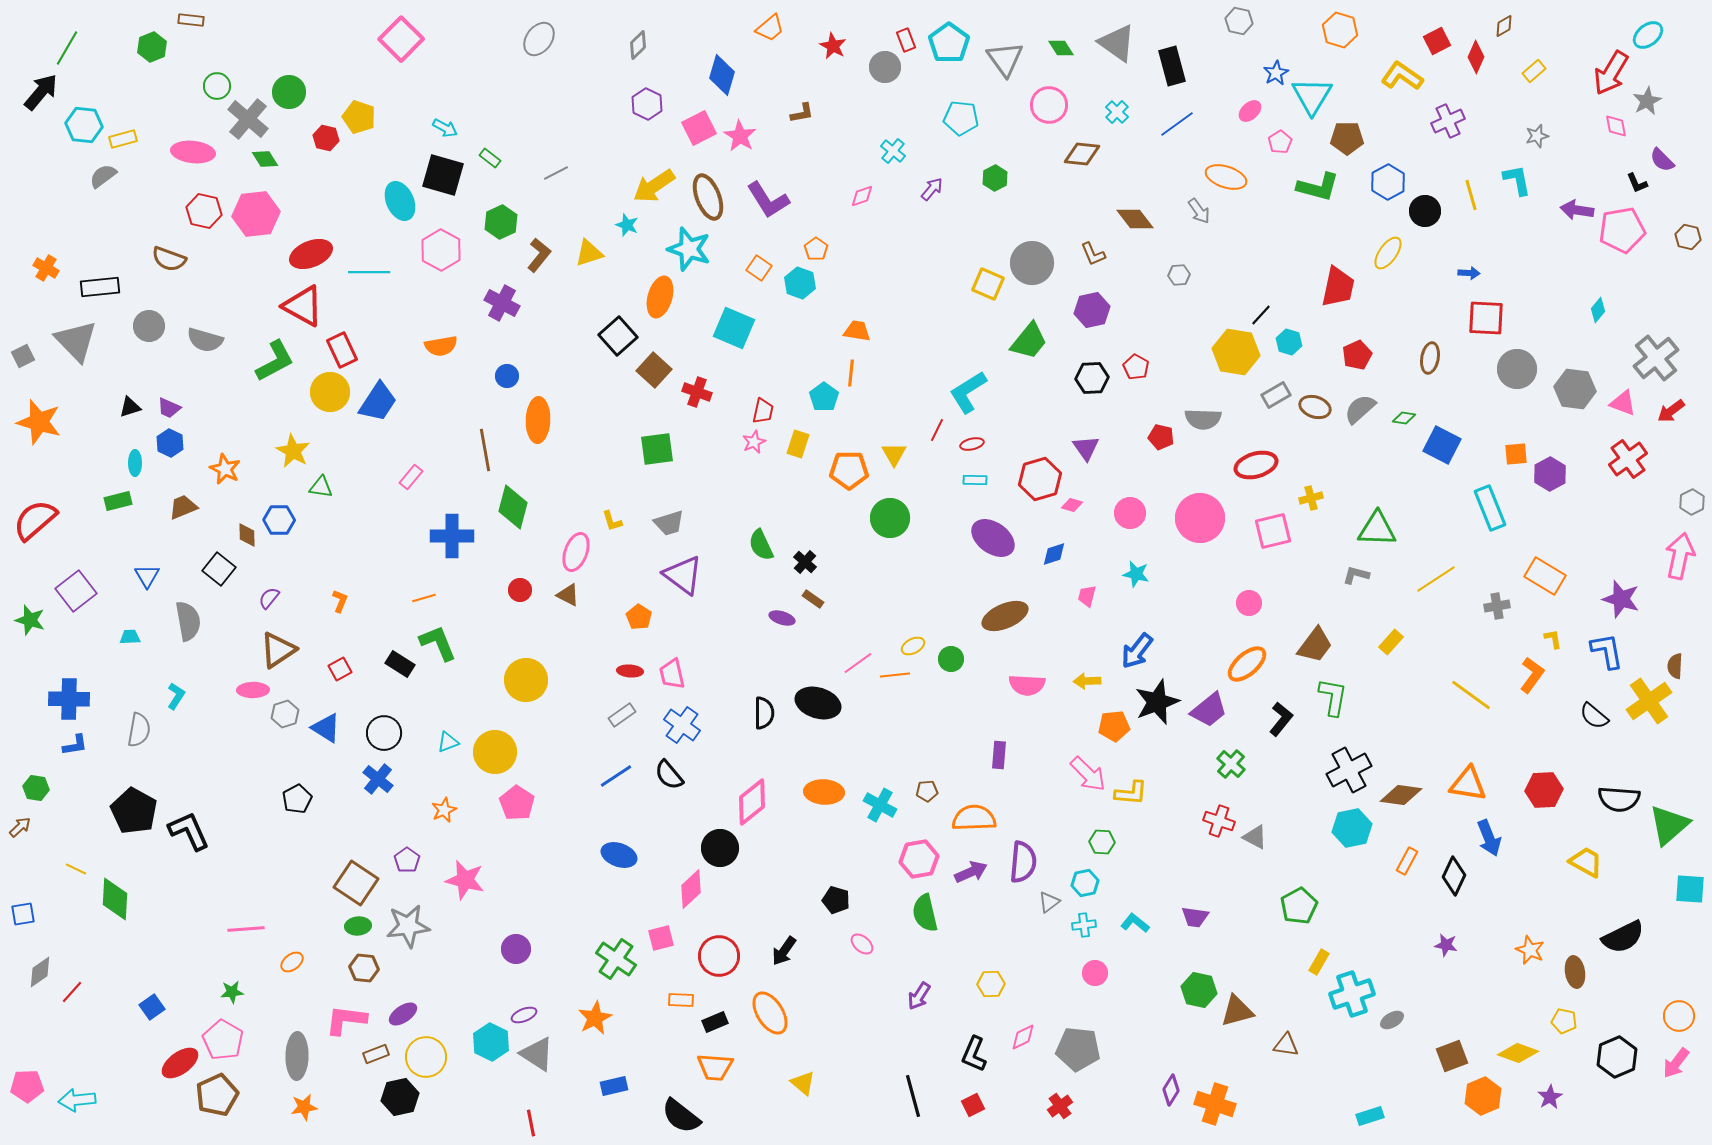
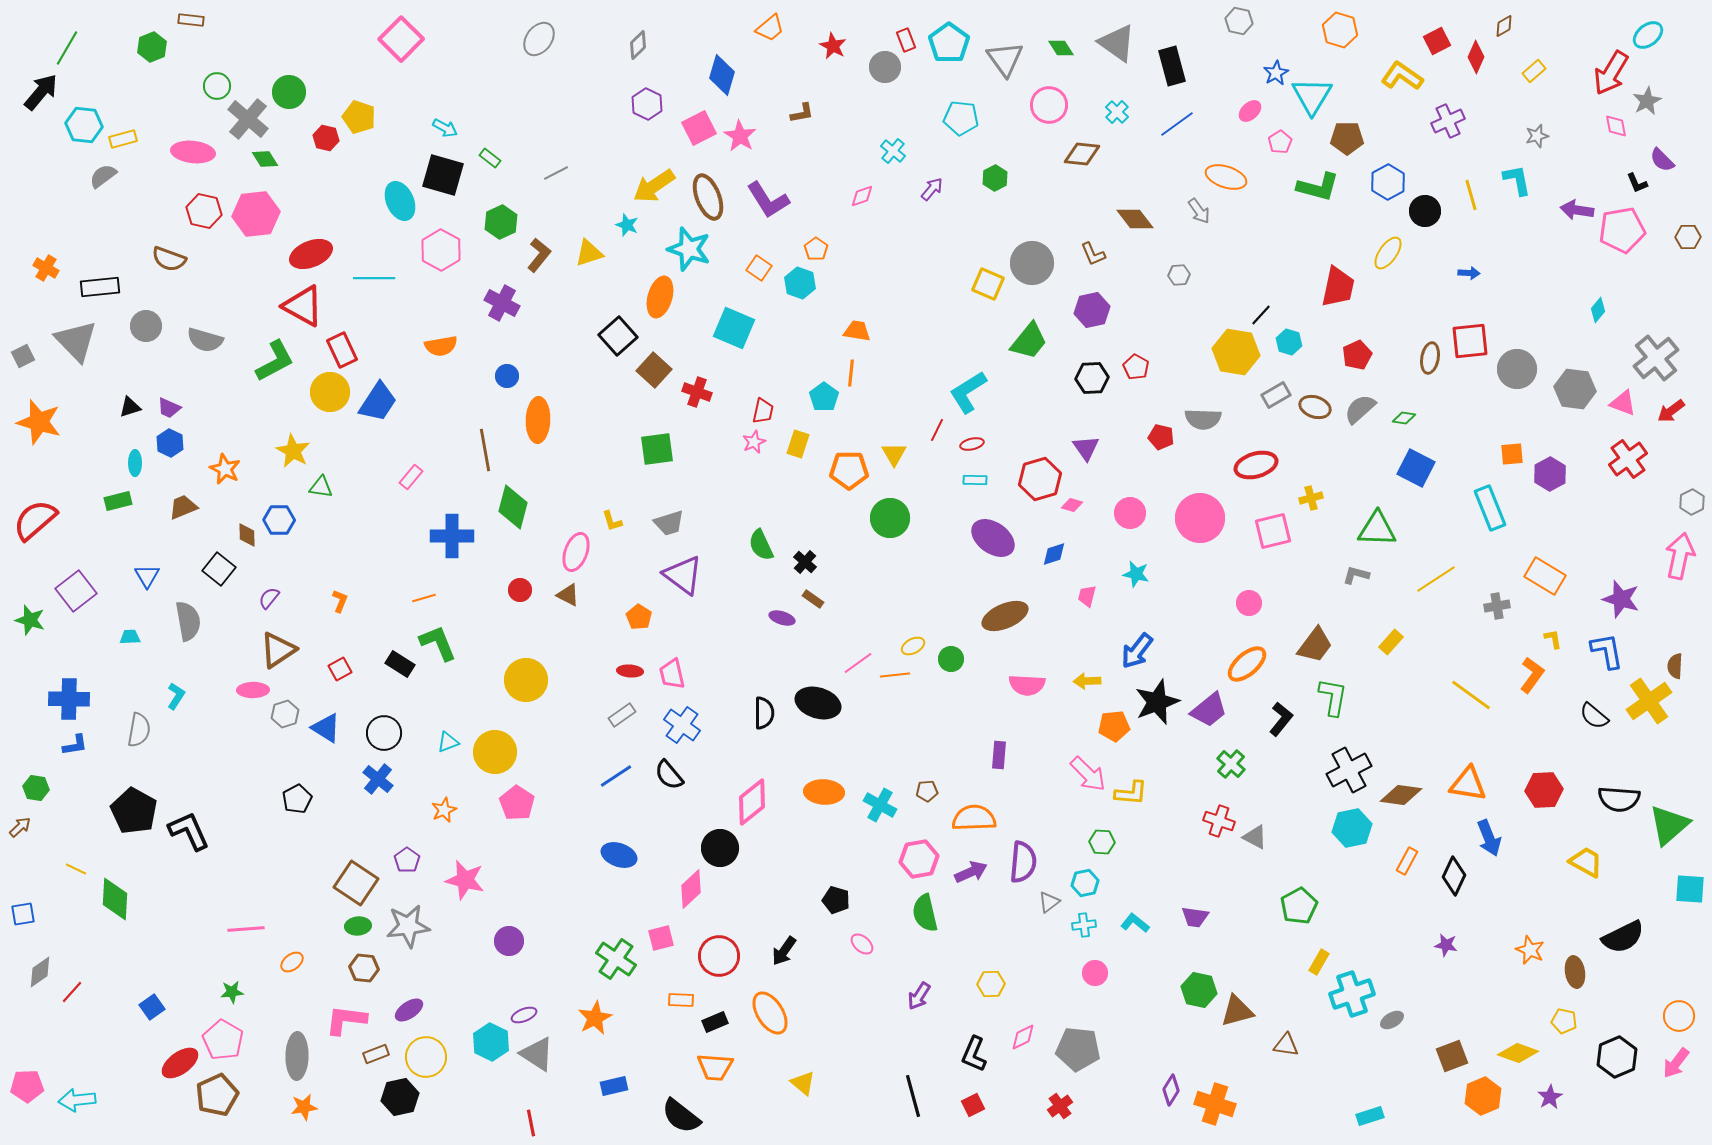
brown hexagon at (1688, 237): rotated 15 degrees counterclockwise
cyan line at (369, 272): moved 5 px right, 6 px down
red square at (1486, 318): moved 16 px left, 23 px down; rotated 9 degrees counterclockwise
gray circle at (149, 326): moved 3 px left
blue square at (1442, 445): moved 26 px left, 23 px down
orange square at (1516, 454): moved 4 px left
purple circle at (516, 949): moved 7 px left, 8 px up
purple ellipse at (403, 1014): moved 6 px right, 4 px up
